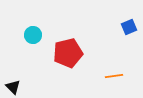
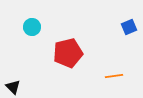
cyan circle: moved 1 px left, 8 px up
